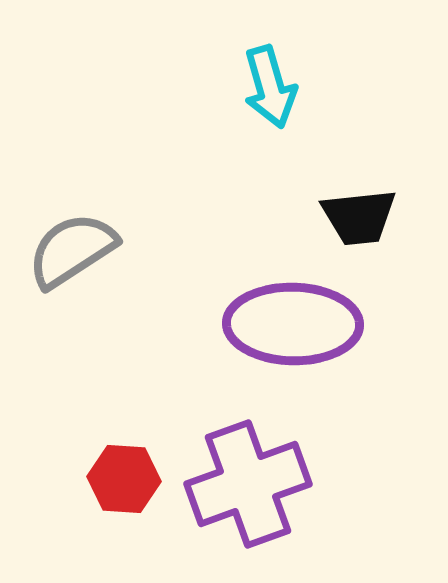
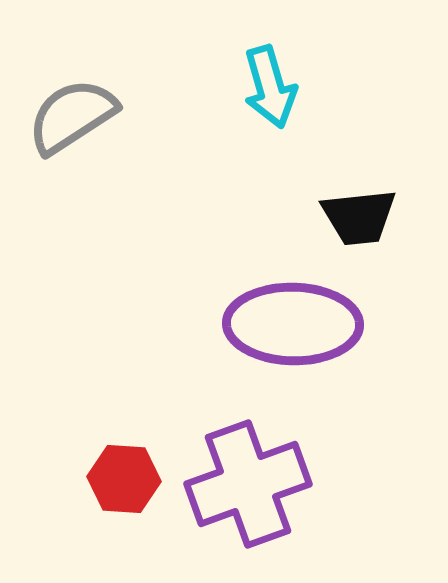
gray semicircle: moved 134 px up
